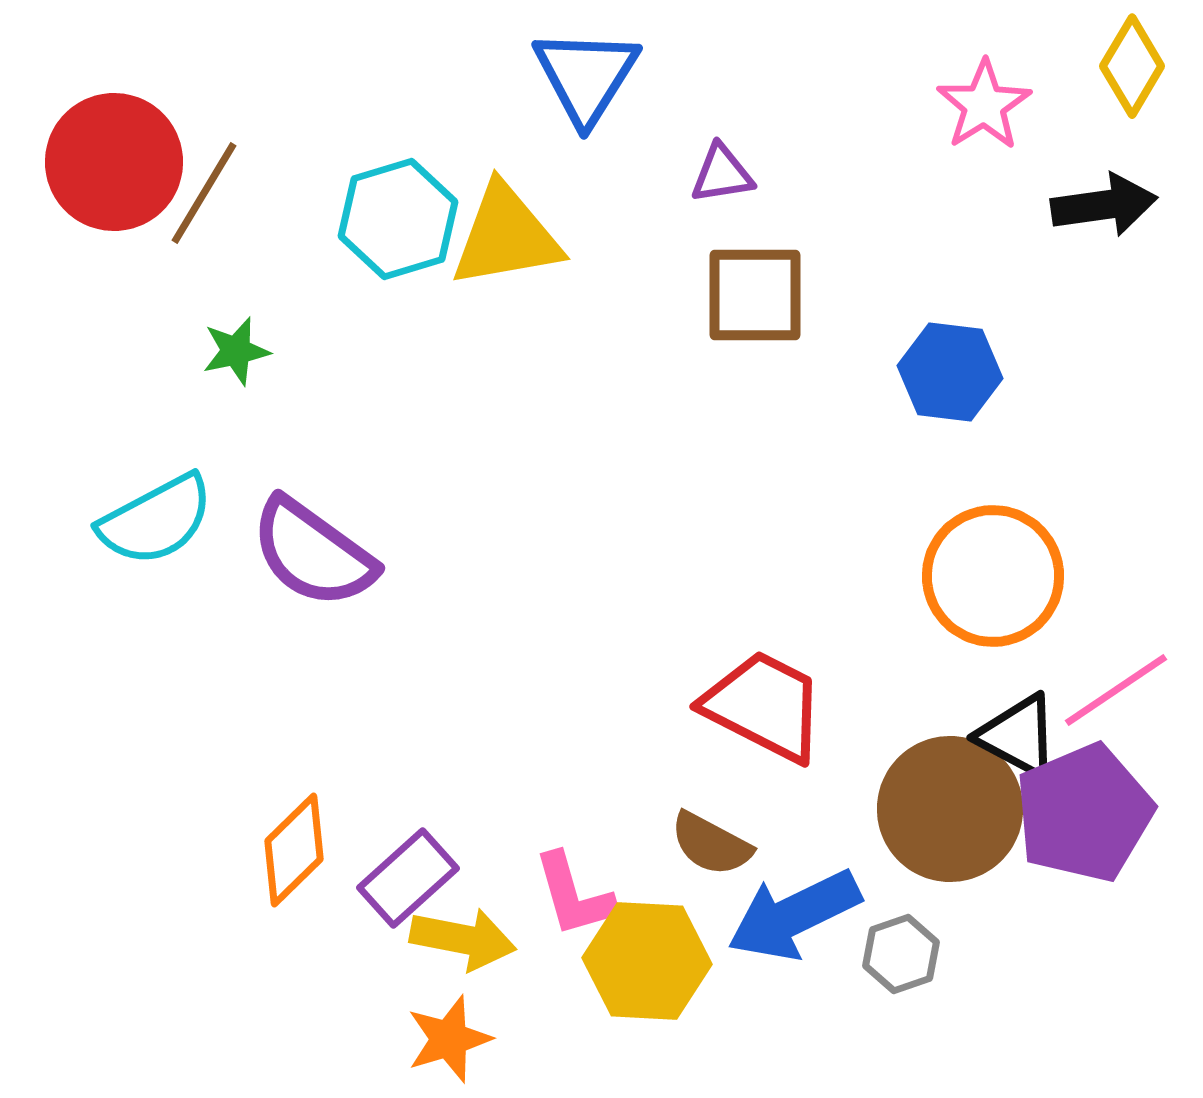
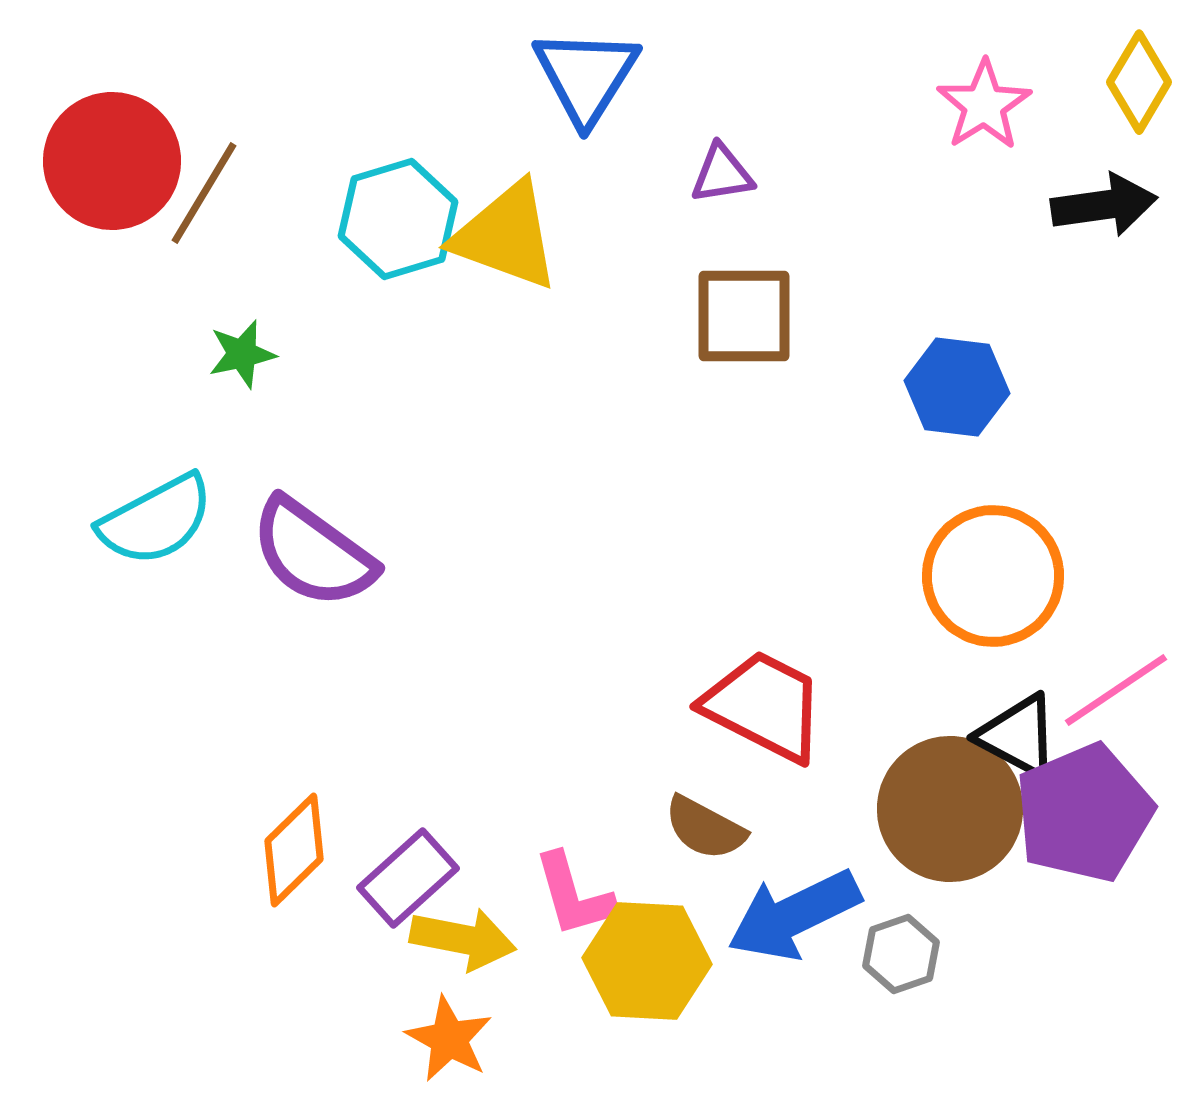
yellow diamond: moved 7 px right, 16 px down
red circle: moved 2 px left, 1 px up
yellow triangle: rotated 30 degrees clockwise
brown square: moved 11 px left, 21 px down
green star: moved 6 px right, 3 px down
blue hexagon: moved 7 px right, 15 px down
brown semicircle: moved 6 px left, 16 px up
orange star: rotated 26 degrees counterclockwise
